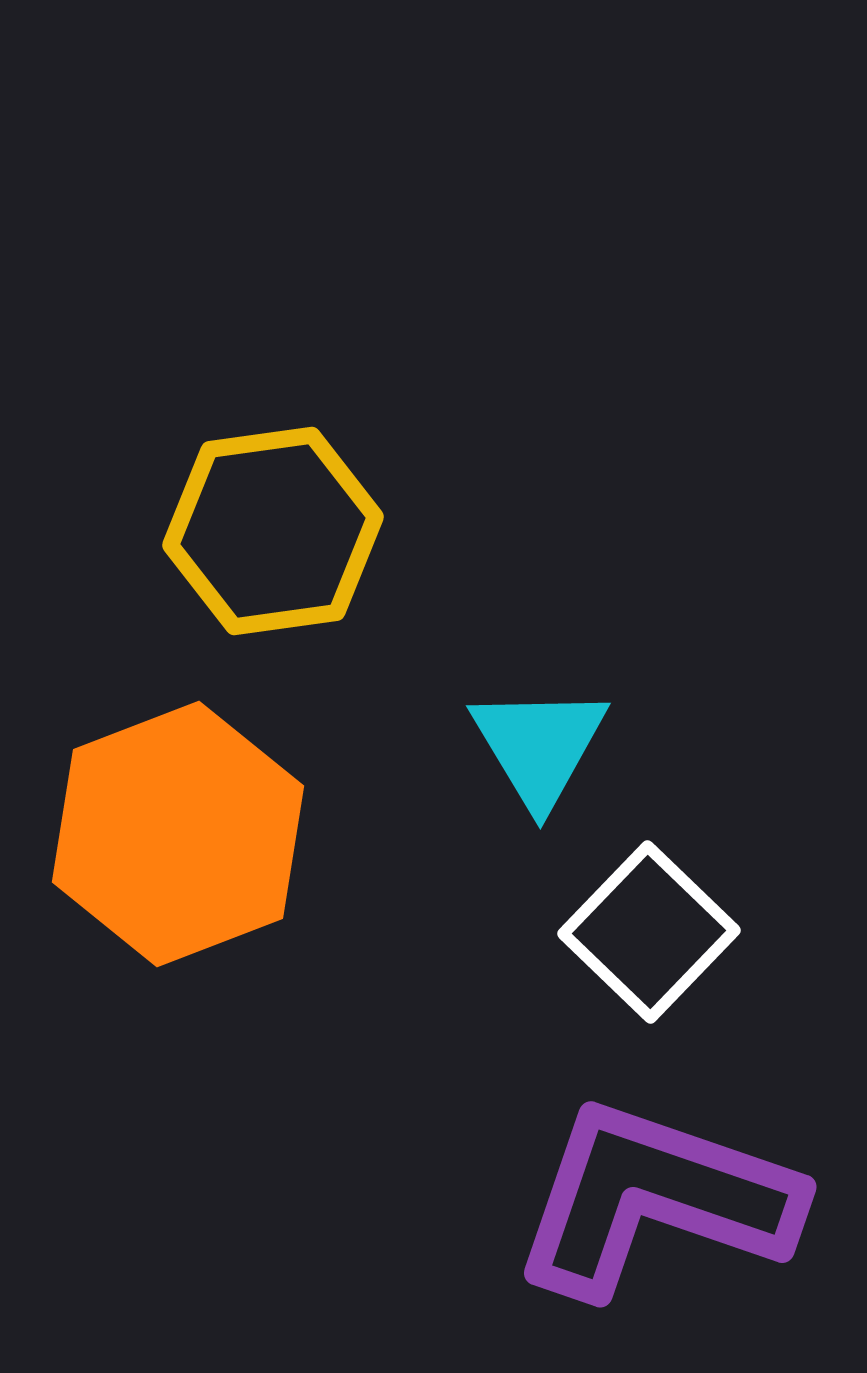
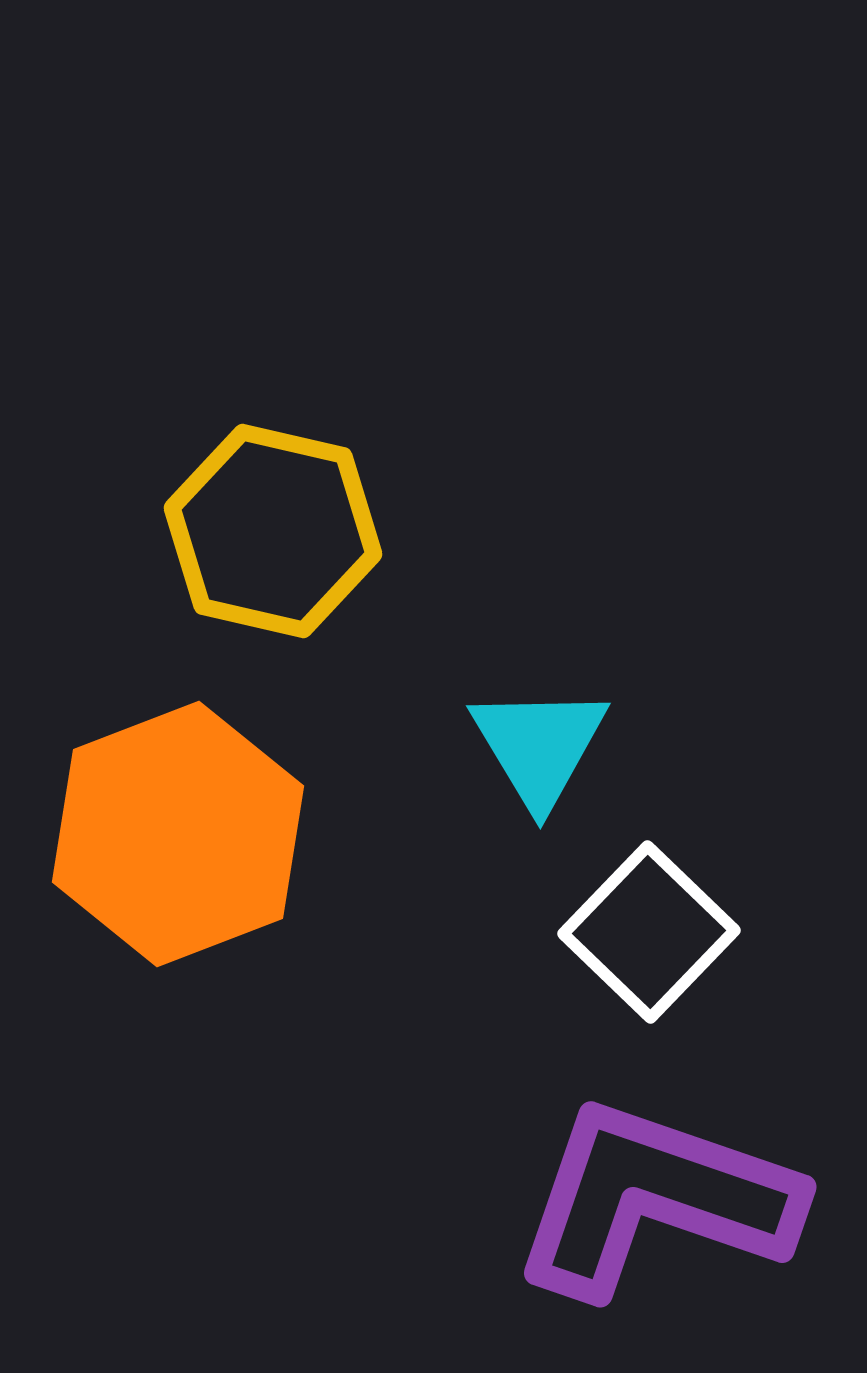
yellow hexagon: rotated 21 degrees clockwise
